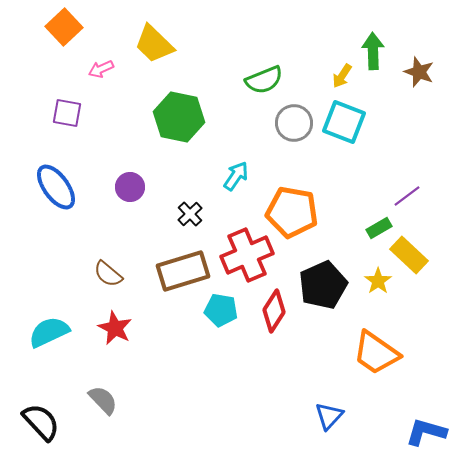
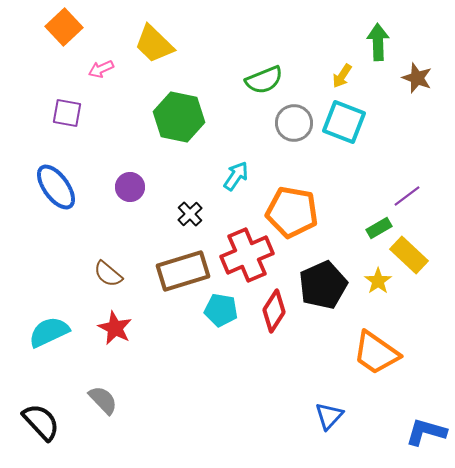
green arrow: moved 5 px right, 9 px up
brown star: moved 2 px left, 6 px down
